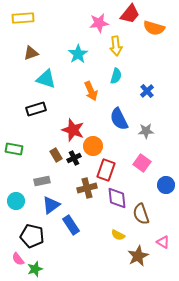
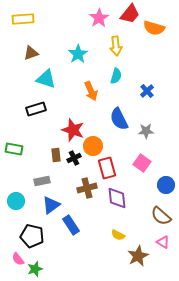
yellow rectangle: moved 1 px down
pink star: moved 5 px up; rotated 24 degrees counterclockwise
brown rectangle: rotated 24 degrees clockwise
red rectangle: moved 1 px right, 2 px up; rotated 35 degrees counterclockwise
brown semicircle: moved 20 px right, 2 px down; rotated 30 degrees counterclockwise
